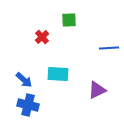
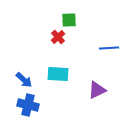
red cross: moved 16 px right
